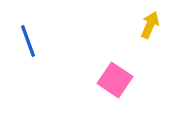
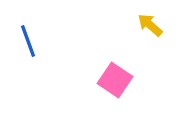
yellow arrow: rotated 72 degrees counterclockwise
